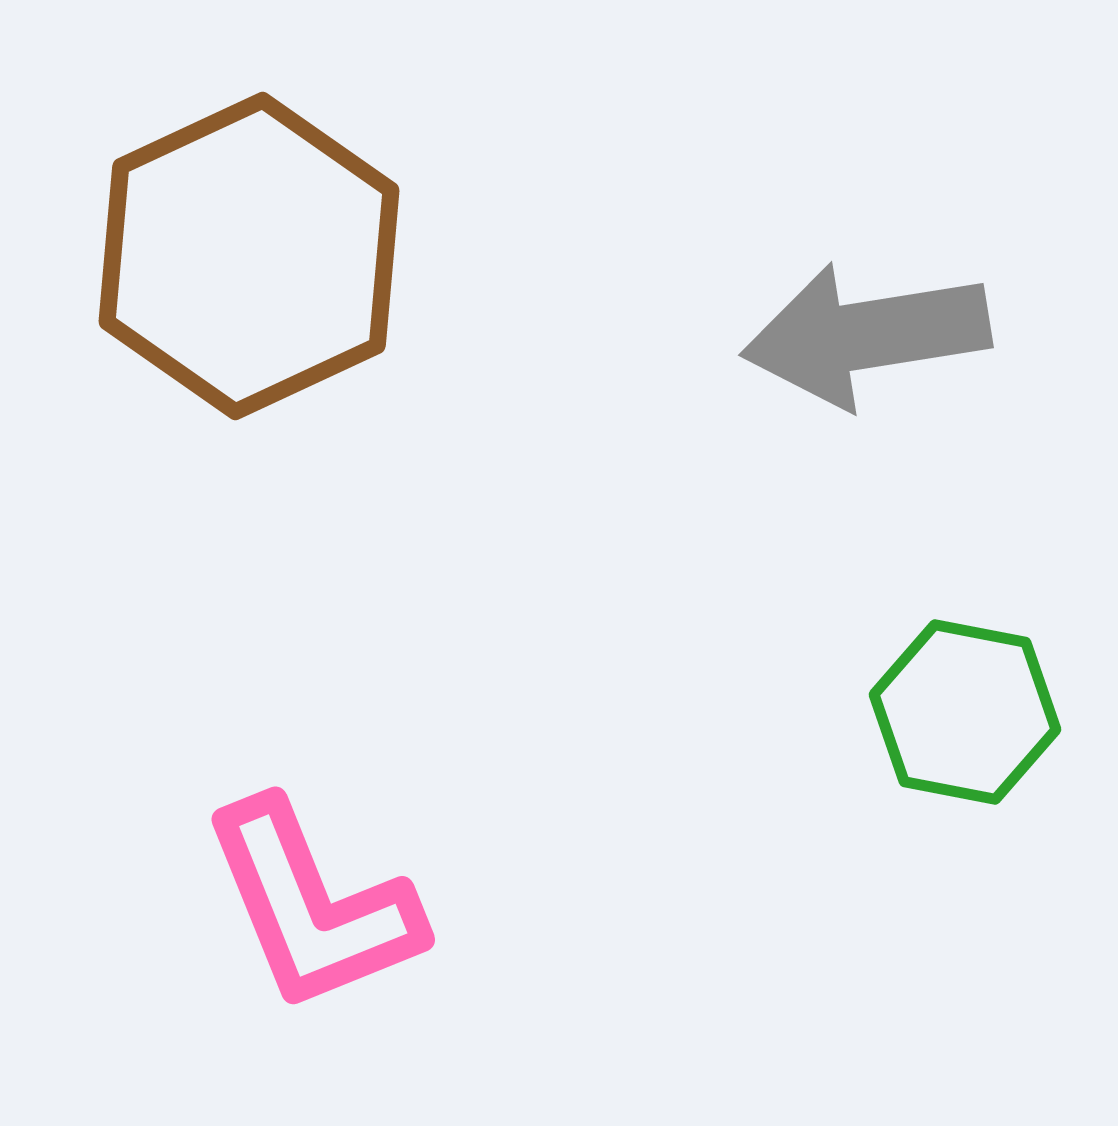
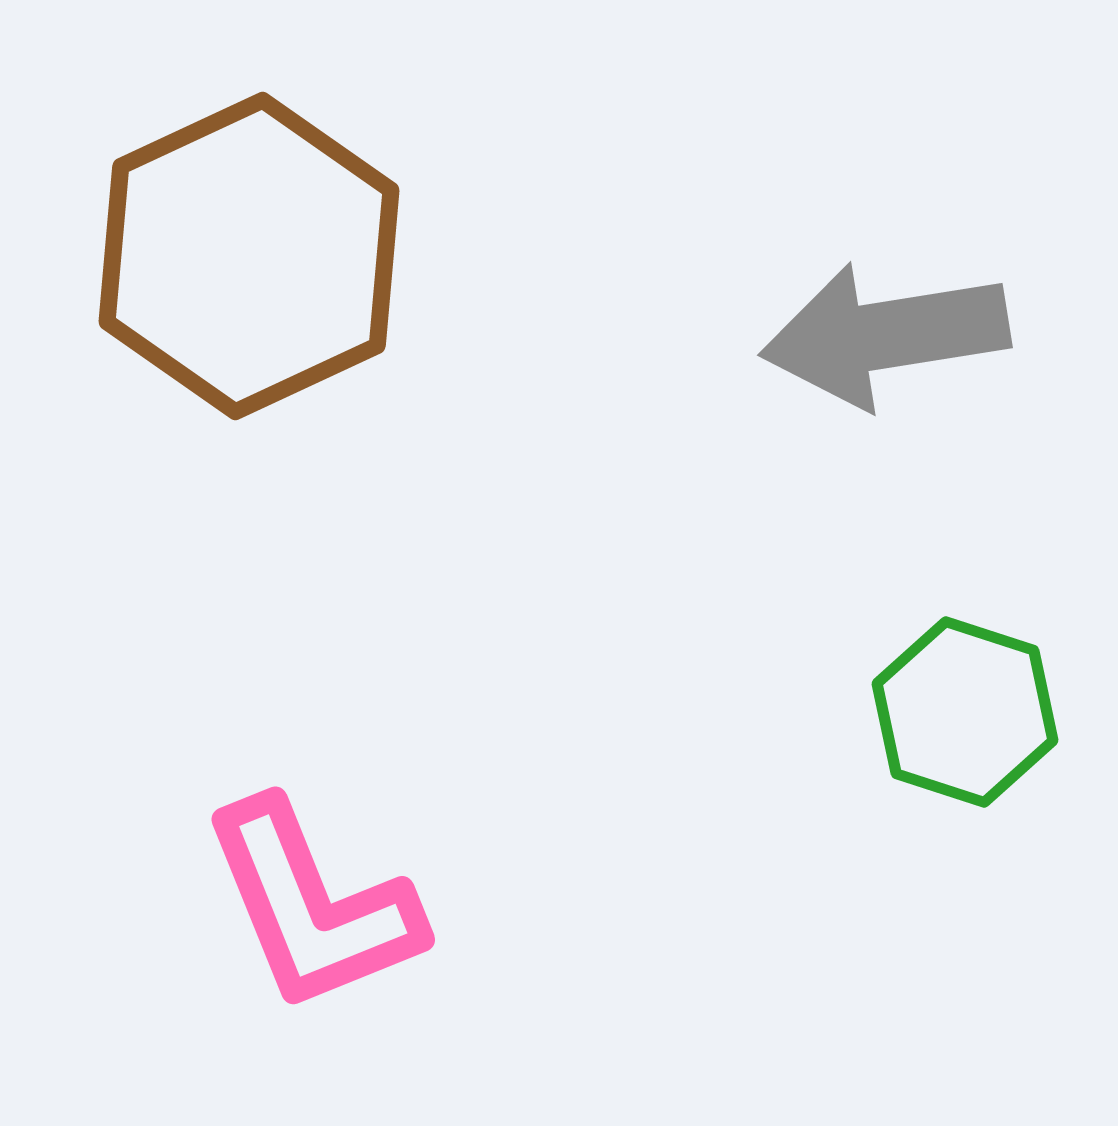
gray arrow: moved 19 px right
green hexagon: rotated 7 degrees clockwise
